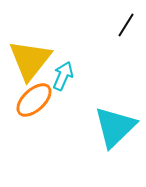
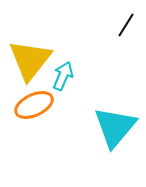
orange ellipse: moved 5 px down; rotated 18 degrees clockwise
cyan triangle: rotated 6 degrees counterclockwise
